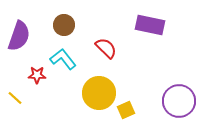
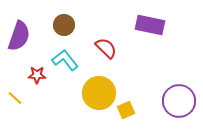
cyan L-shape: moved 2 px right, 1 px down
